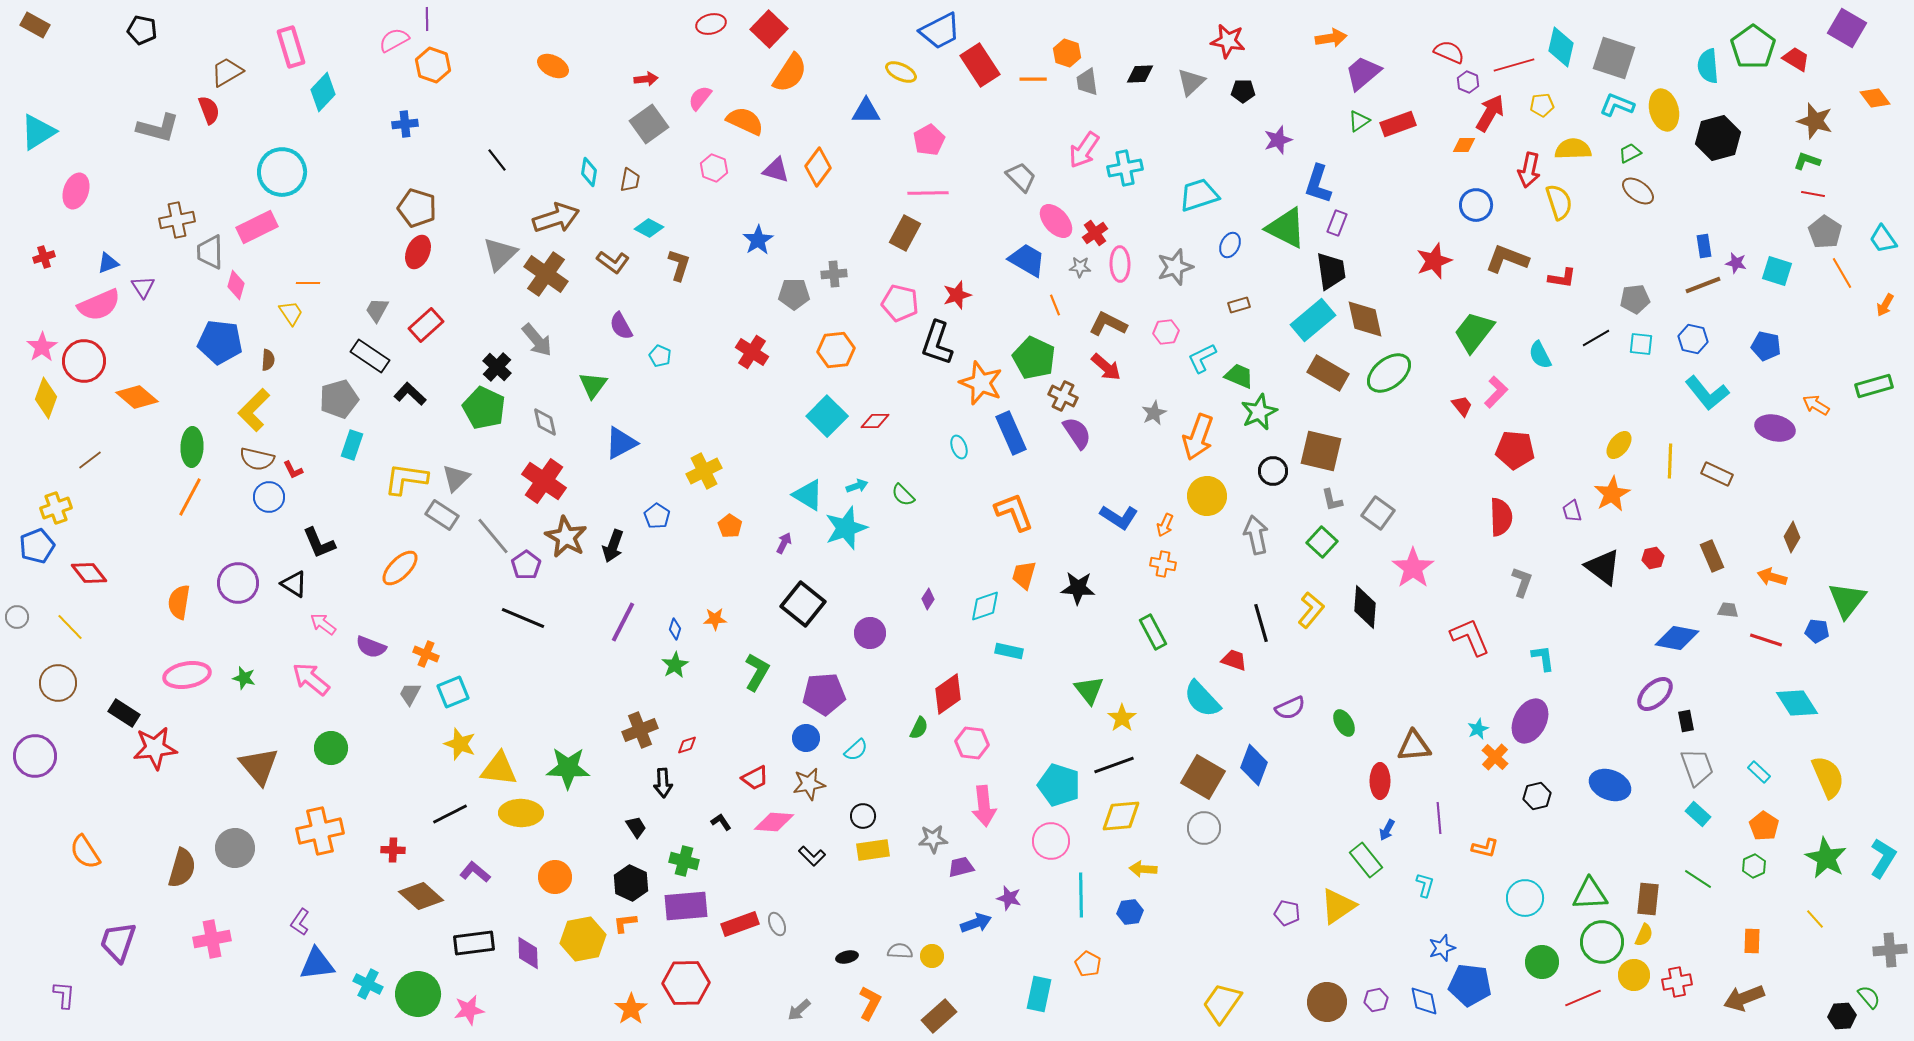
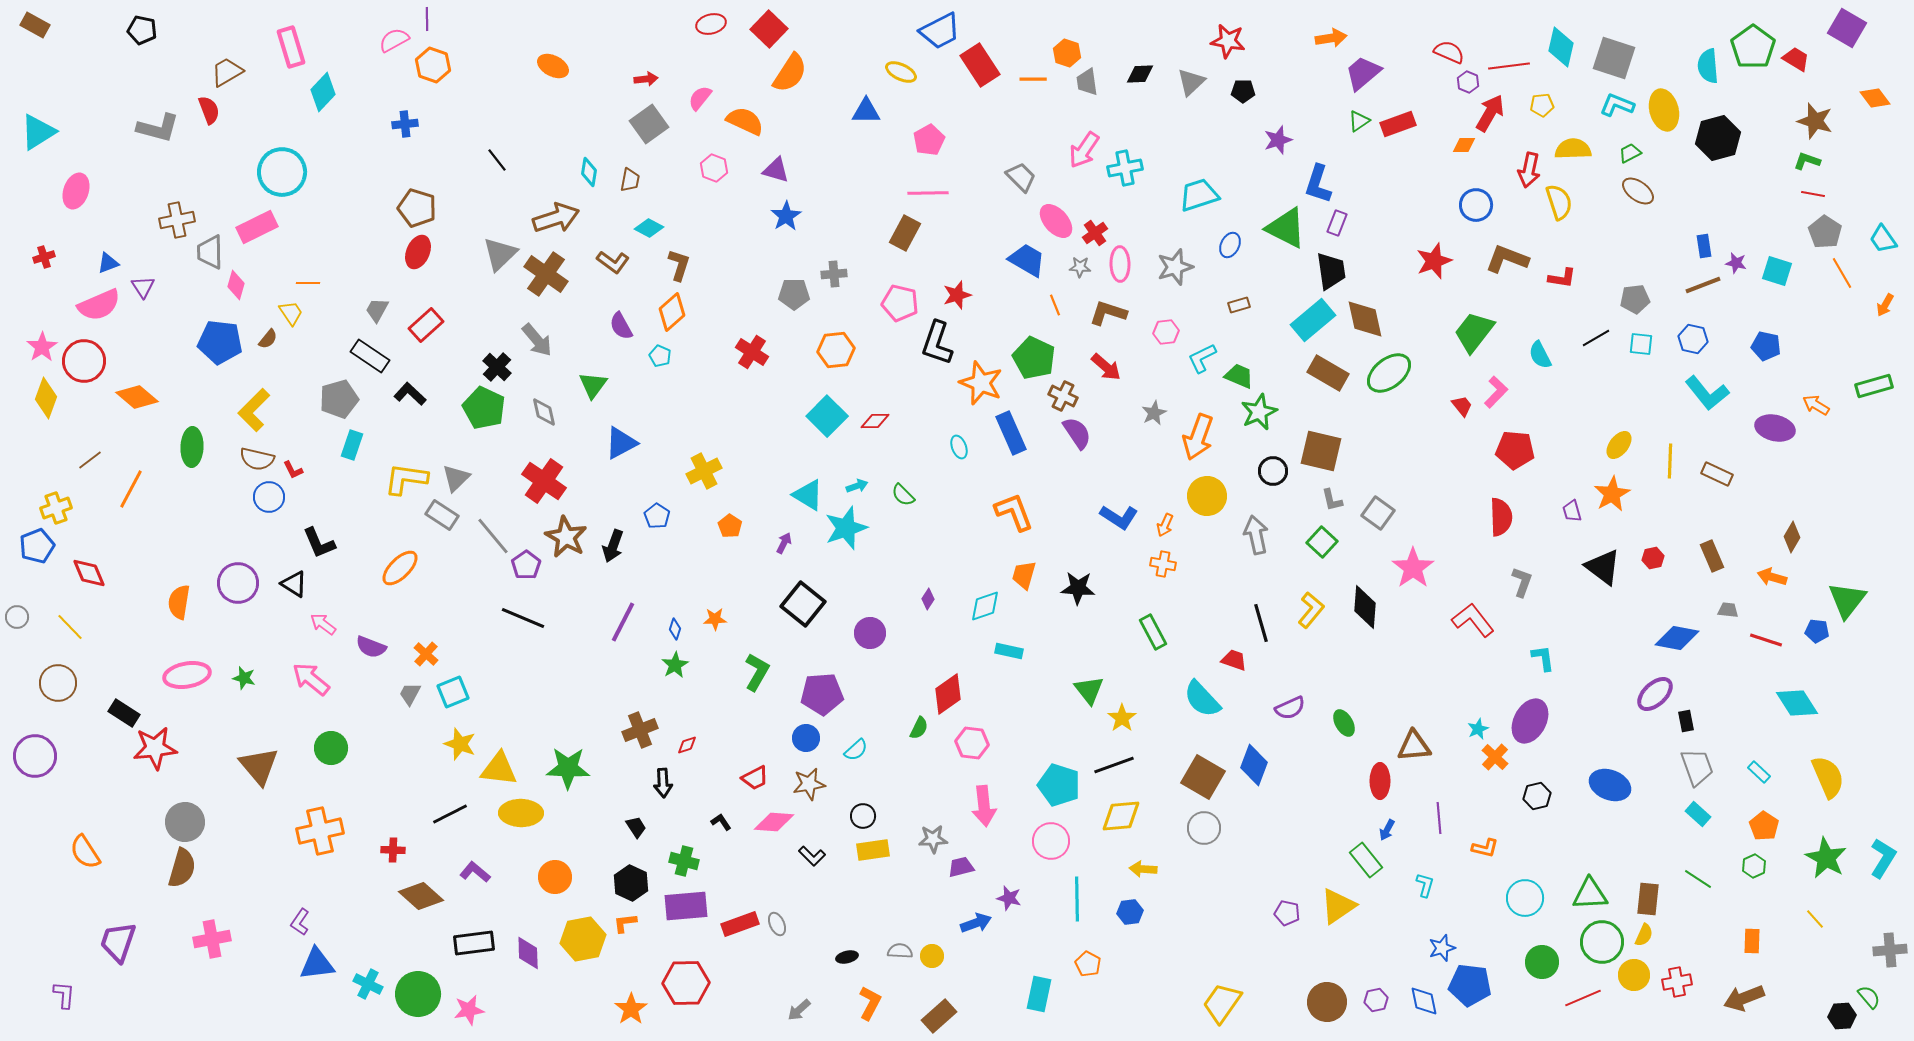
red line at (1514, 65): moved 5 px left, 1 px down; rotated 9 degrees clockwise
orange diamond at (818, 167): moved 146 px left, 145 px down; rotated 12 degrees clockwise
blue star at (758, 240): moved 28 px right, 24 px up
brown L-shape at (1108, 324): moved 11 px up; rotated 9 degrees counterclockwise
brown semicircle at (268, 360): moved 21 px up; rotated 35 degrees clockwise
gray diamond at (545, 422): moved 1 px left, 10 px up
orange line at (190, 497): moved 59 px left, 8 px up
red diamond at (89, 573): rotated 15 degrees clockwise
red L-shape at (1470, 637): moved 3 px right, 17 px up; rotated 15 degrees counterclockwise
orange cross at (426, 654): rotated 20 degrees clockwise
purple pentagon at (824, 694): moved 2 px left
gray circle at (235, 848): moved 50 px left, 26 px up
cyan line at (1081, 895): moved 4 px left, 4 px down
